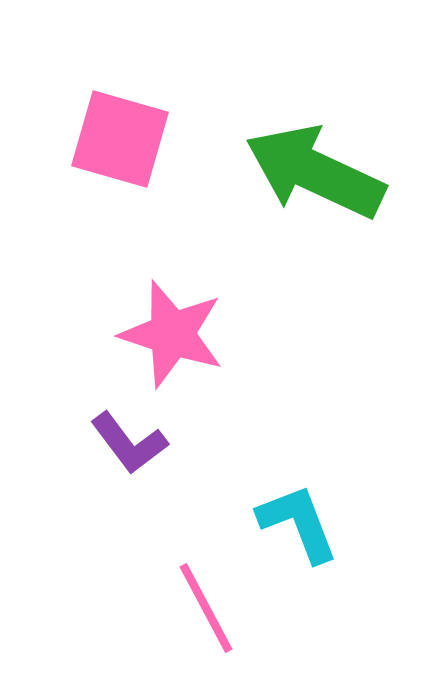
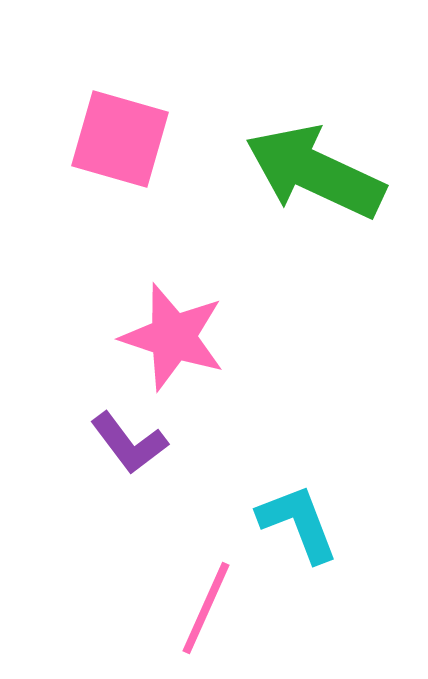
pink star: moved 1 px right, 3 px down
pink line: rotated 52 degrees clockwise
